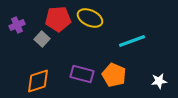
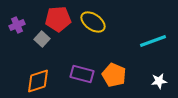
yellow ellipse: moved 3 px right, 4 px down; rotated 10 degrees clockwise
cyan line: moved 21 px right
